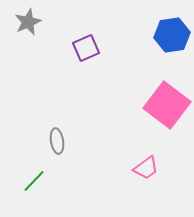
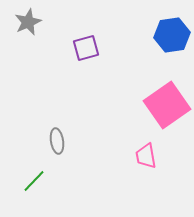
purple square: rotated 8 degrees clockwise
pink square: rotated 18 degrees clockwise
pink trapezoid: moved 12 px up; rotated 116 degrees clockwise
